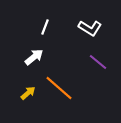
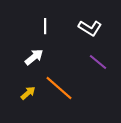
white line: moved 1 px up; rotated 21 degrees counterclockwise
